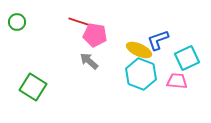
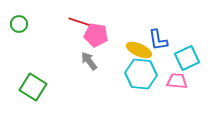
green circle: moved 2 px right, 2 px down
pink pentagon: moved 1 px right
blue L-shape: rotated 80 degrees counterclockwise
gray arrow: rotated 12 degrees clockwise
cyan hexagon: rotated 16 degrees counterclockwise
